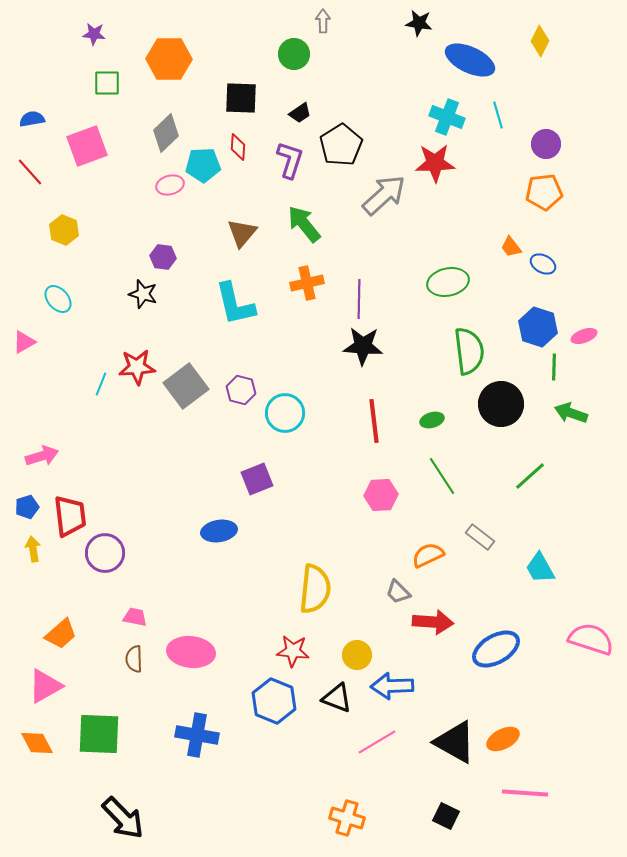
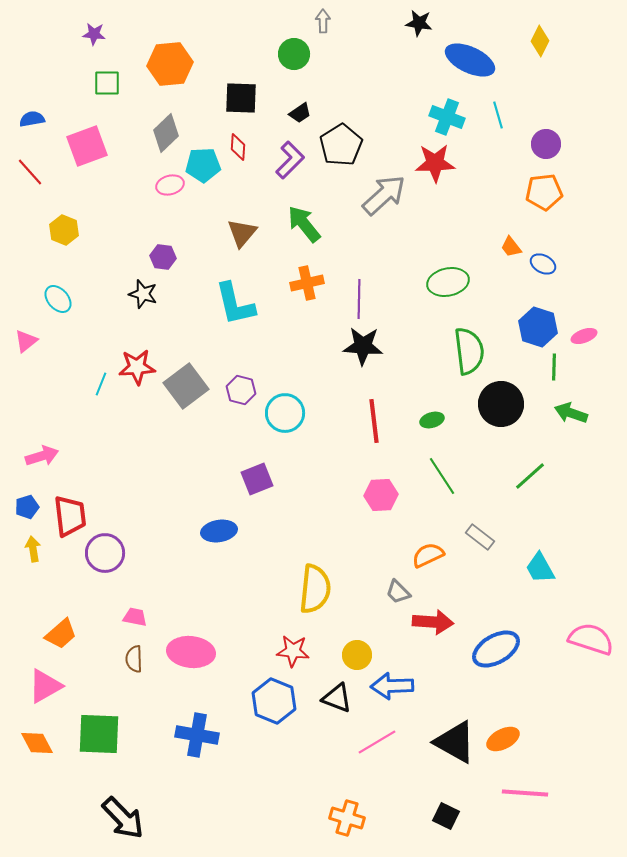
orange hexagon at (169, 59): moved 1 px right, 5 px down; rotated 6 degrees counterclockwise
purple L-shape at (290, 160): rotated 27 degrees clockwise
pink triangle at (24, 342): moved 2 px right, 1 px up; rotated 10 degrees counterclockwise
